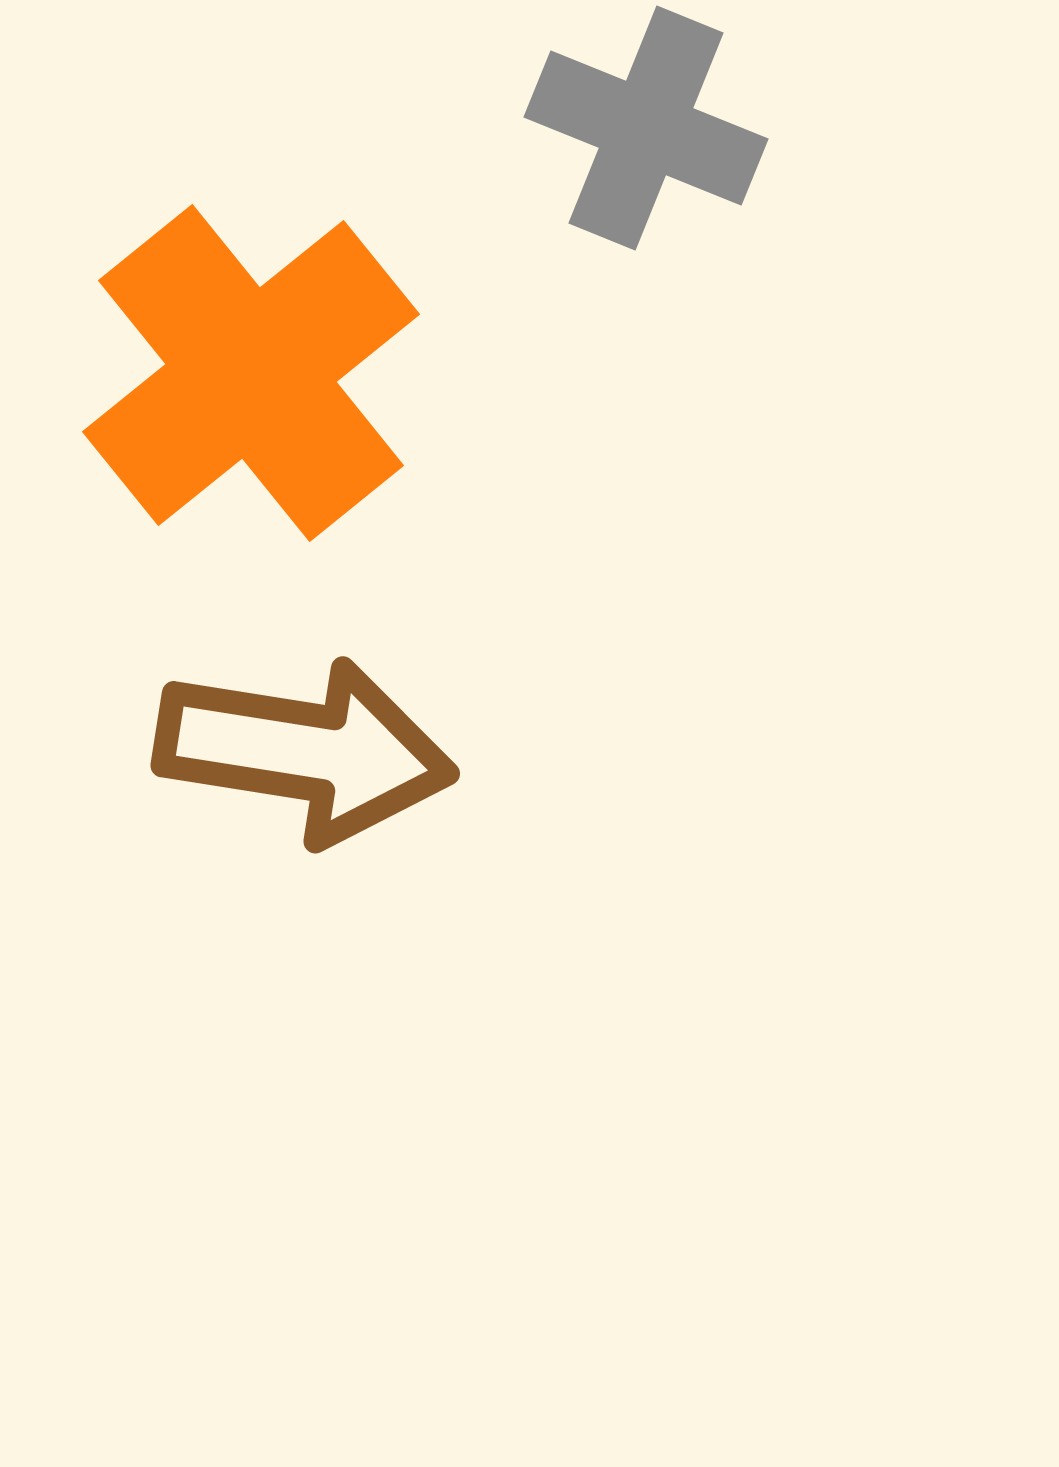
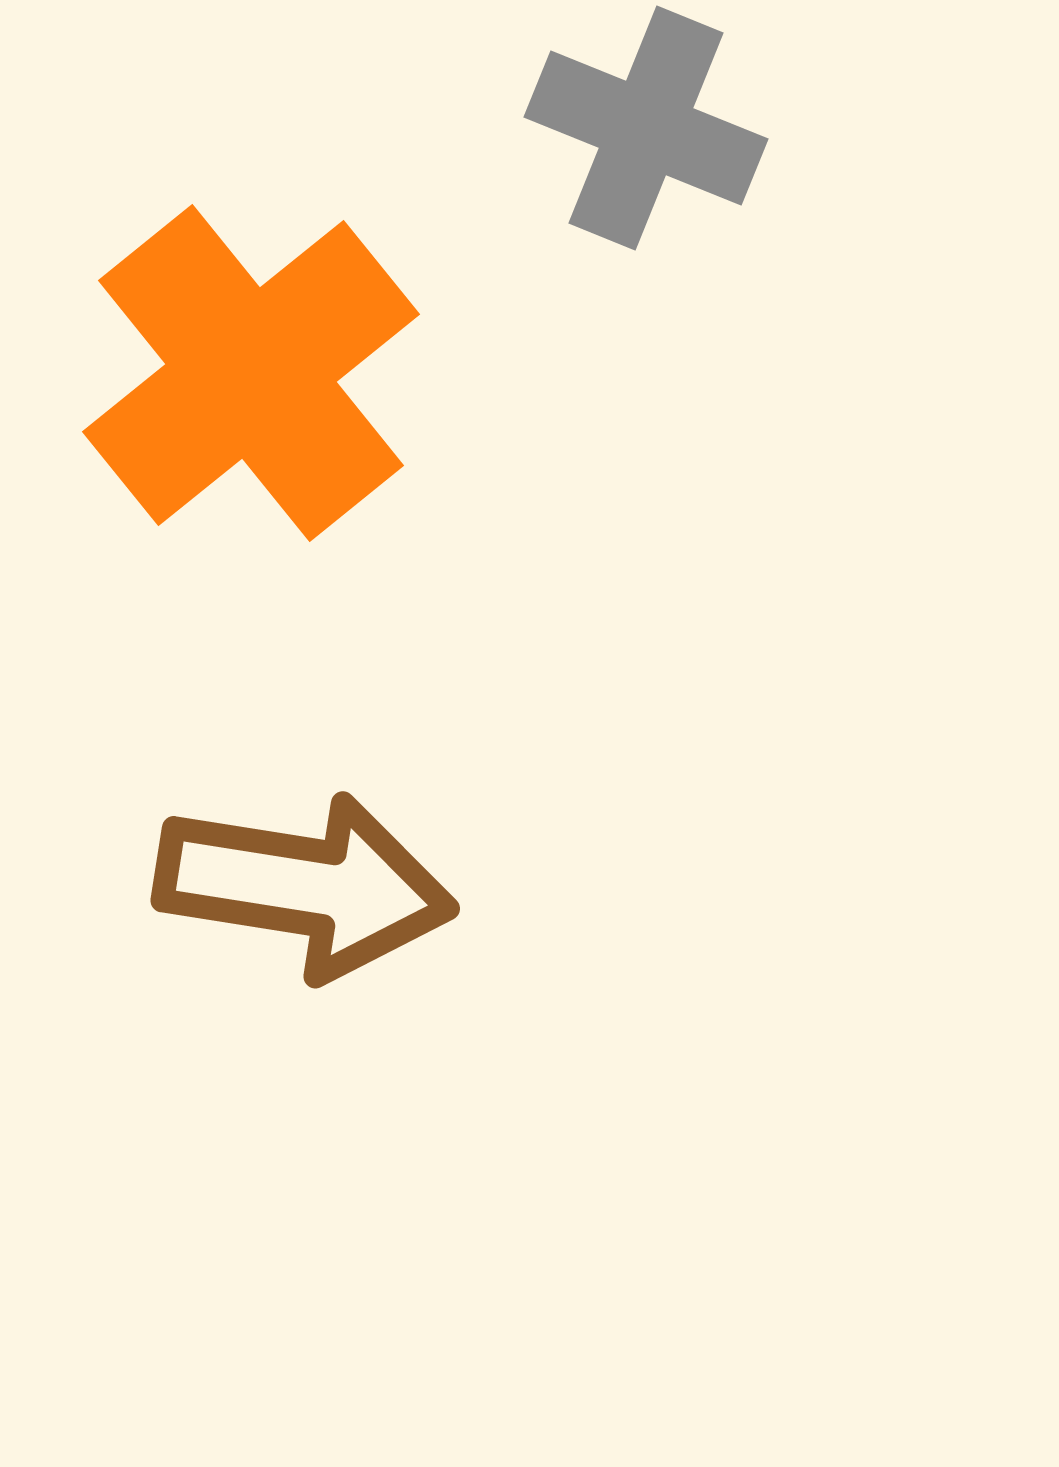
brown arrow: moved 135 px down
